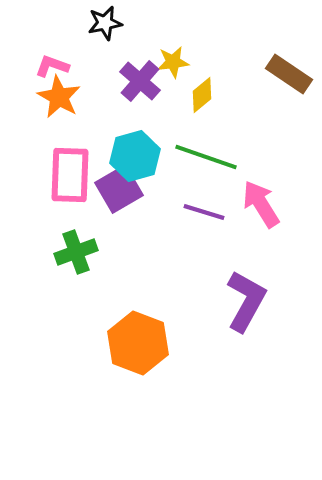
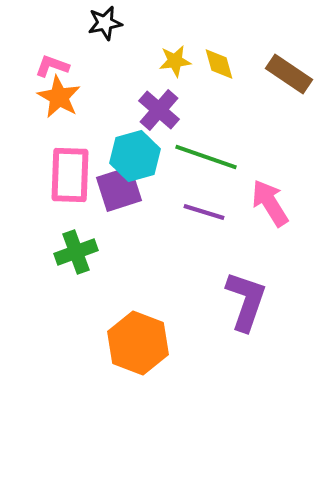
yellow star: moved 2 px right, 1 px up
purple cross: moved 19 px right, 29 px down
yellow diamond: moved 17 px right, 31 px up; rotated 66 degrees counterclockwise
purple square: rotated 12 degrees clockwise
pink arrow: moved 9 px right, 1 px up
purple L-shape: rotated 10 degrees counterclockwise
